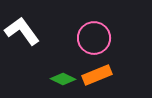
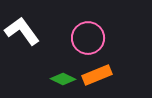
pink circle: moved 6 px left
